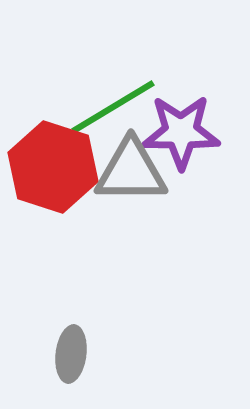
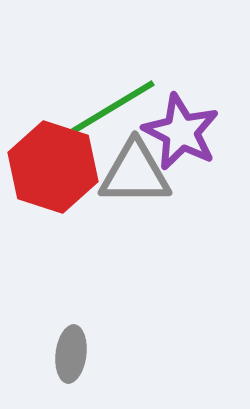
purple star: rotated 26 degrees clockwise
gray triangle: moved 4 px right, 2 px down
